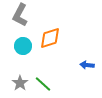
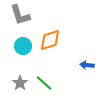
gray L-shape: rotated 45 degrees counterclockwise
orange diamond: moved 2 px down
green line: moved 1 px right, 1 px up
